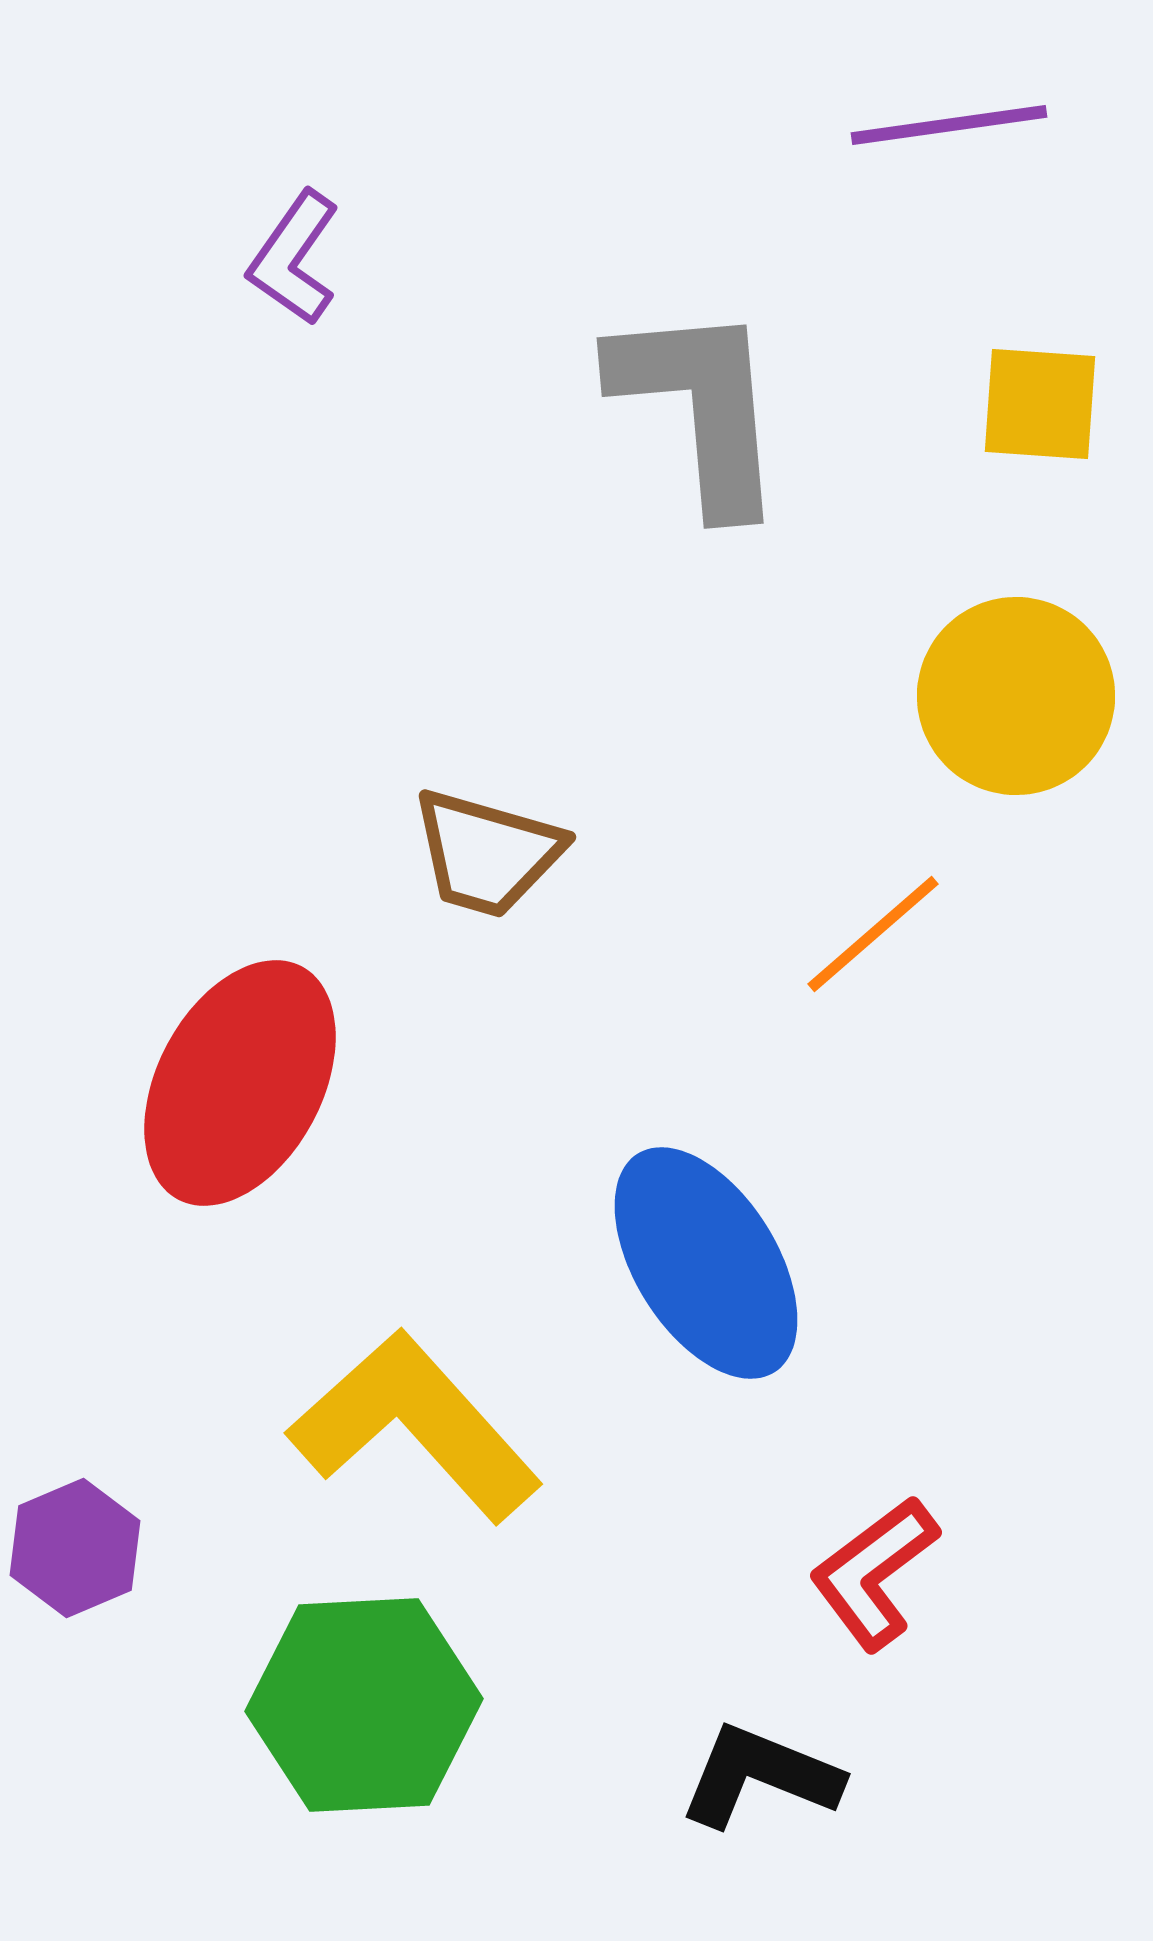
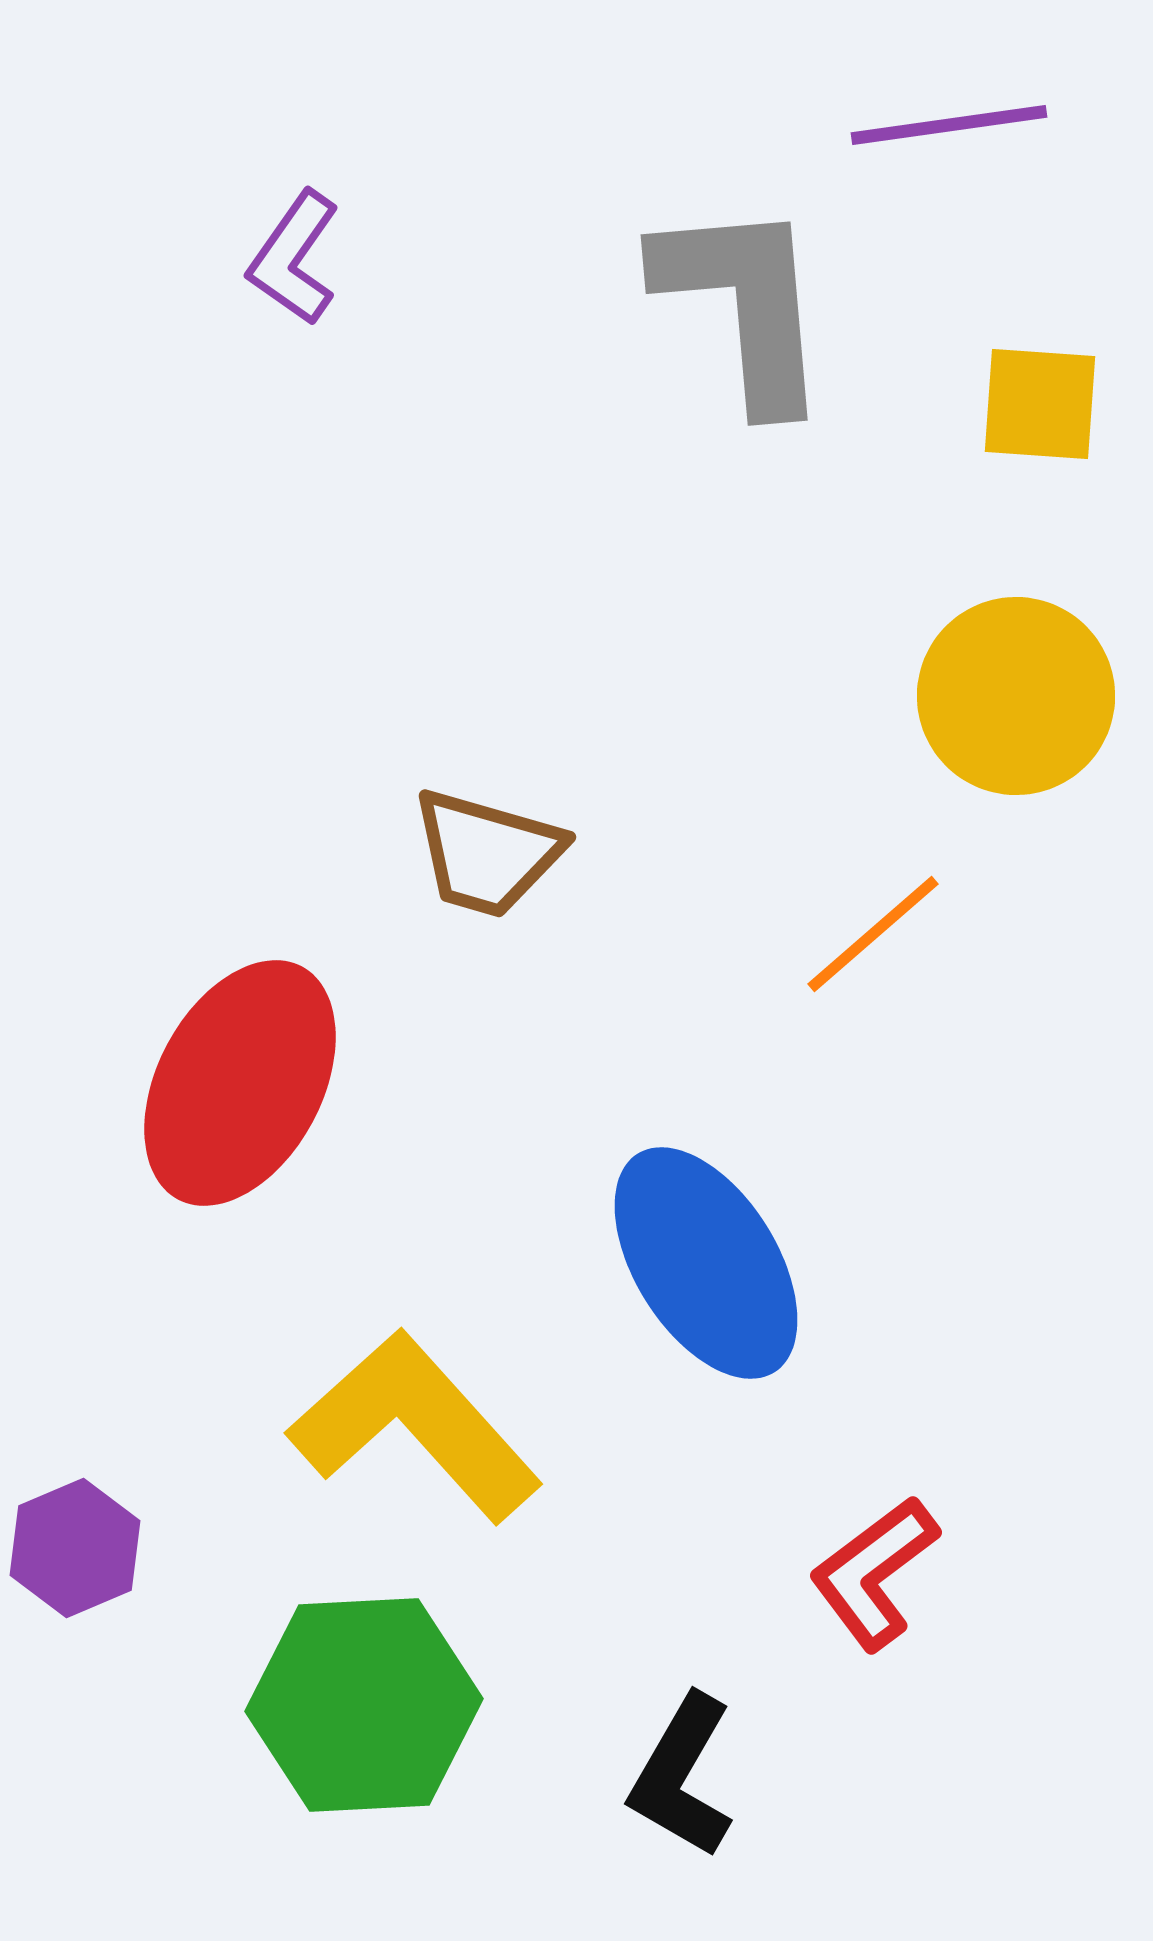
gray L-shape: moved 44 px right, 103 px up
black L-shape: moved 78 px left; rotated 82 degrees counterclockwise
